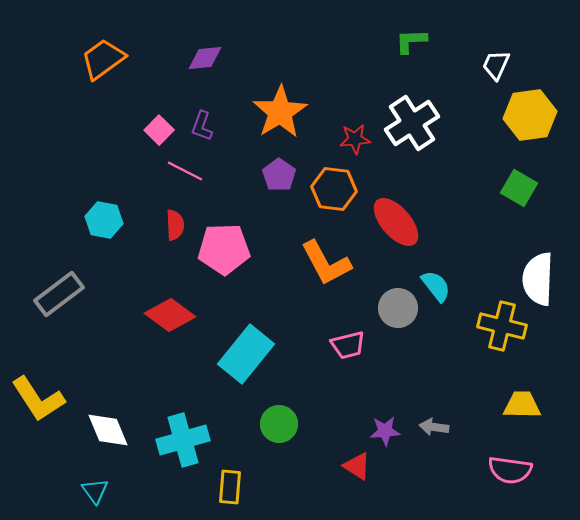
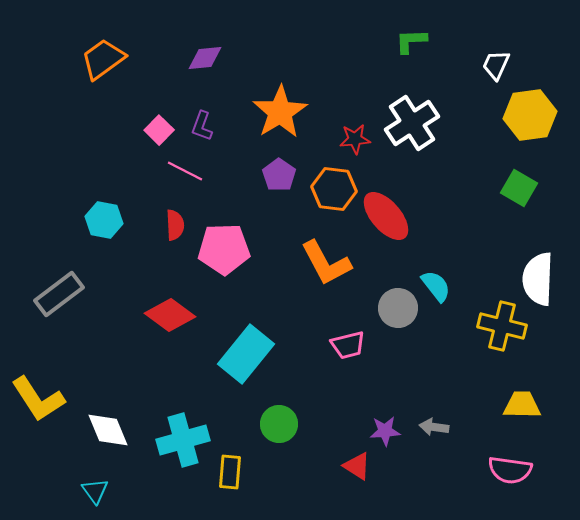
red ellipse: moved 10 px left, 6 px up
yellow rectangle: moved 15 px up
